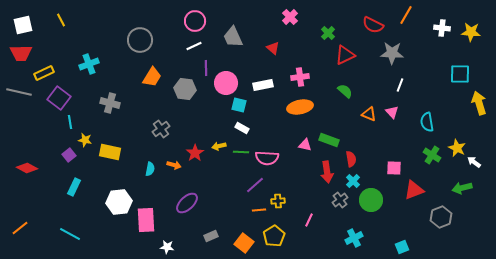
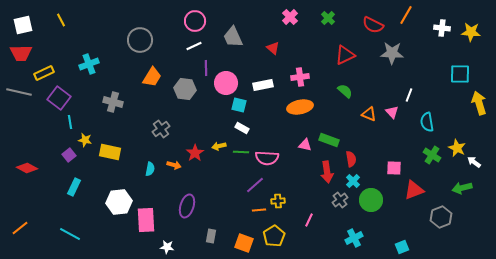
green cross at (328, 33): moved 15 px up
white line at (400, 85): moved 9 px right, 10 px down
gray cross at (110, 103): moved 3 px right, 1 px up
purple ellipse at (187, 203): moved 3 px down; rotated 30 degrees counterclockwise
gray rectangle at (211, 236): rotated 56 degrees counterclockwise
orange square at (244, 243): rotated 18 degrees counterclockwise
